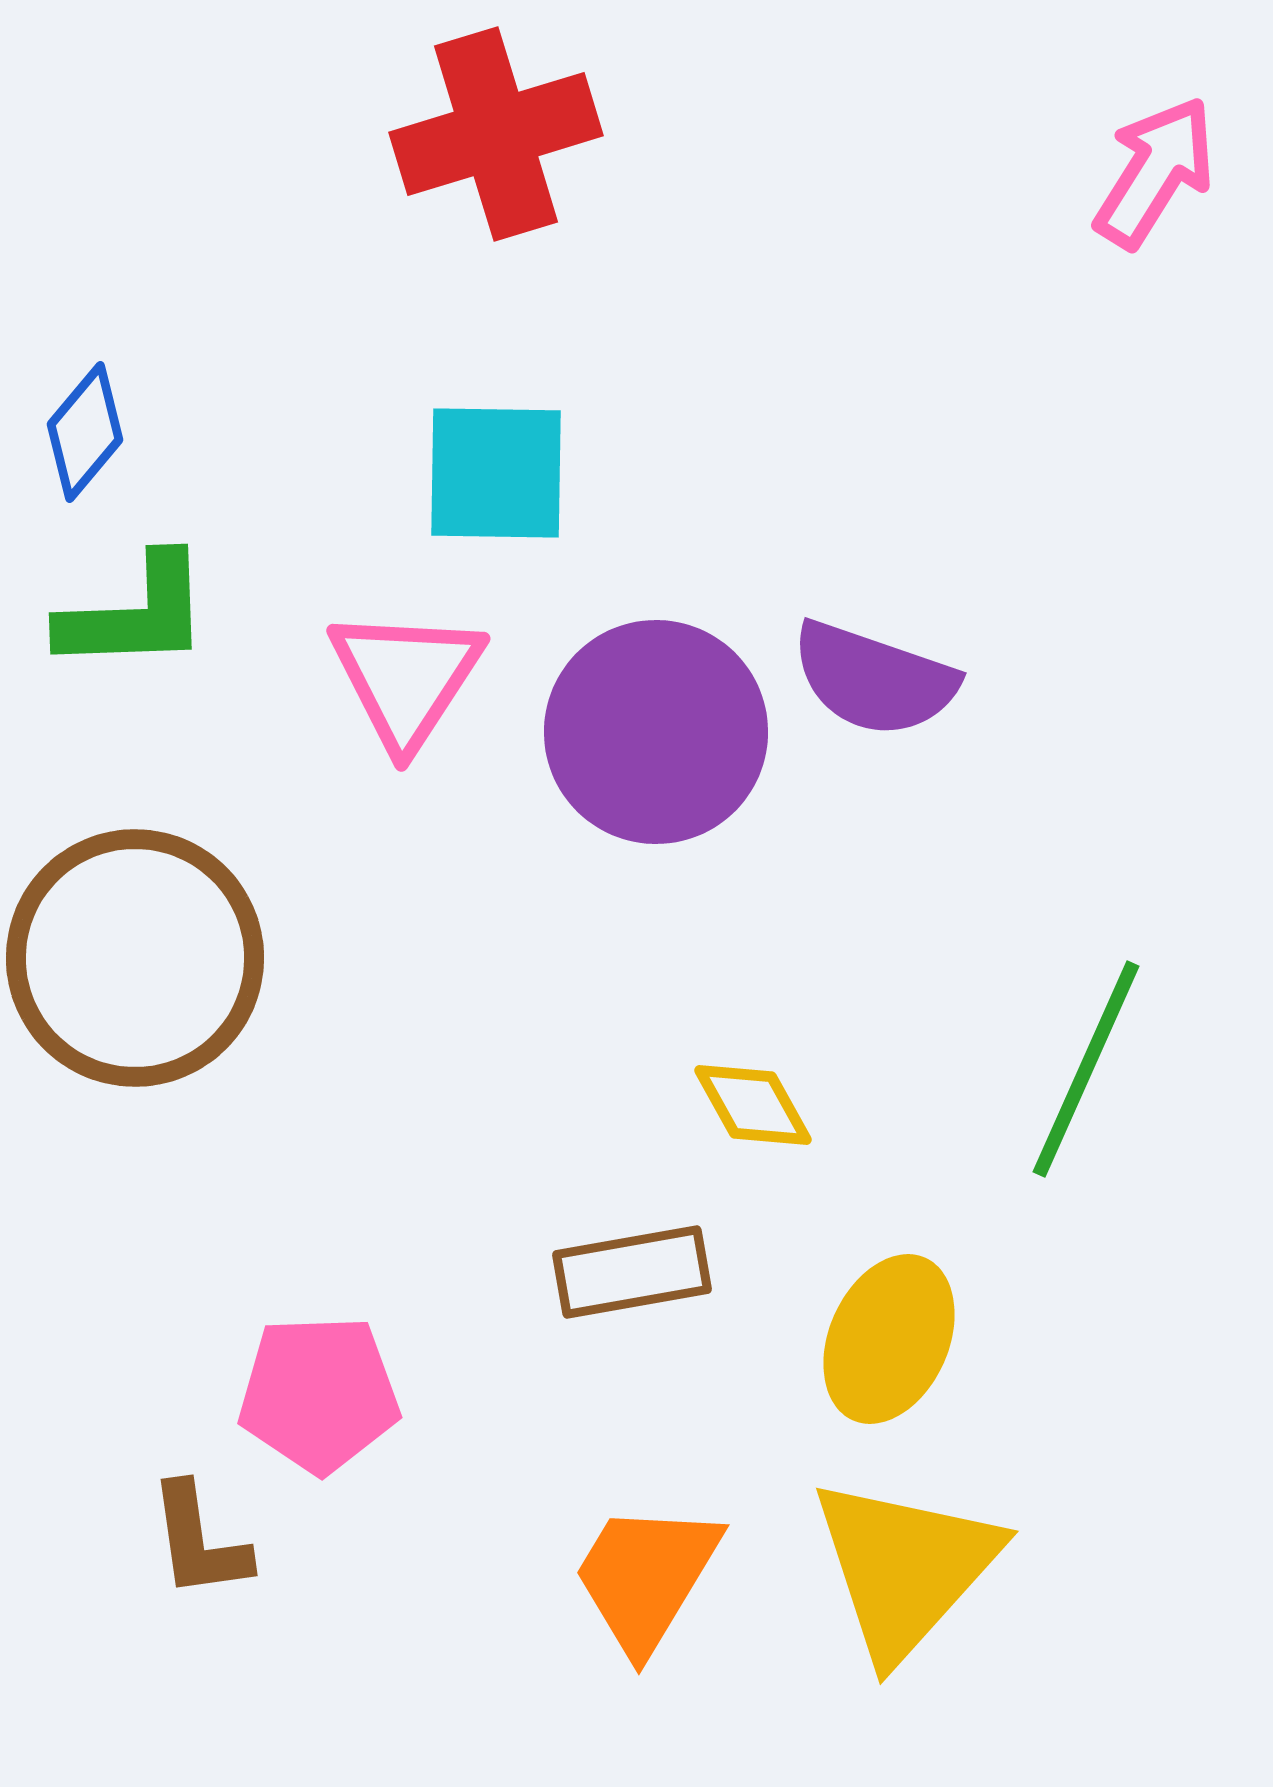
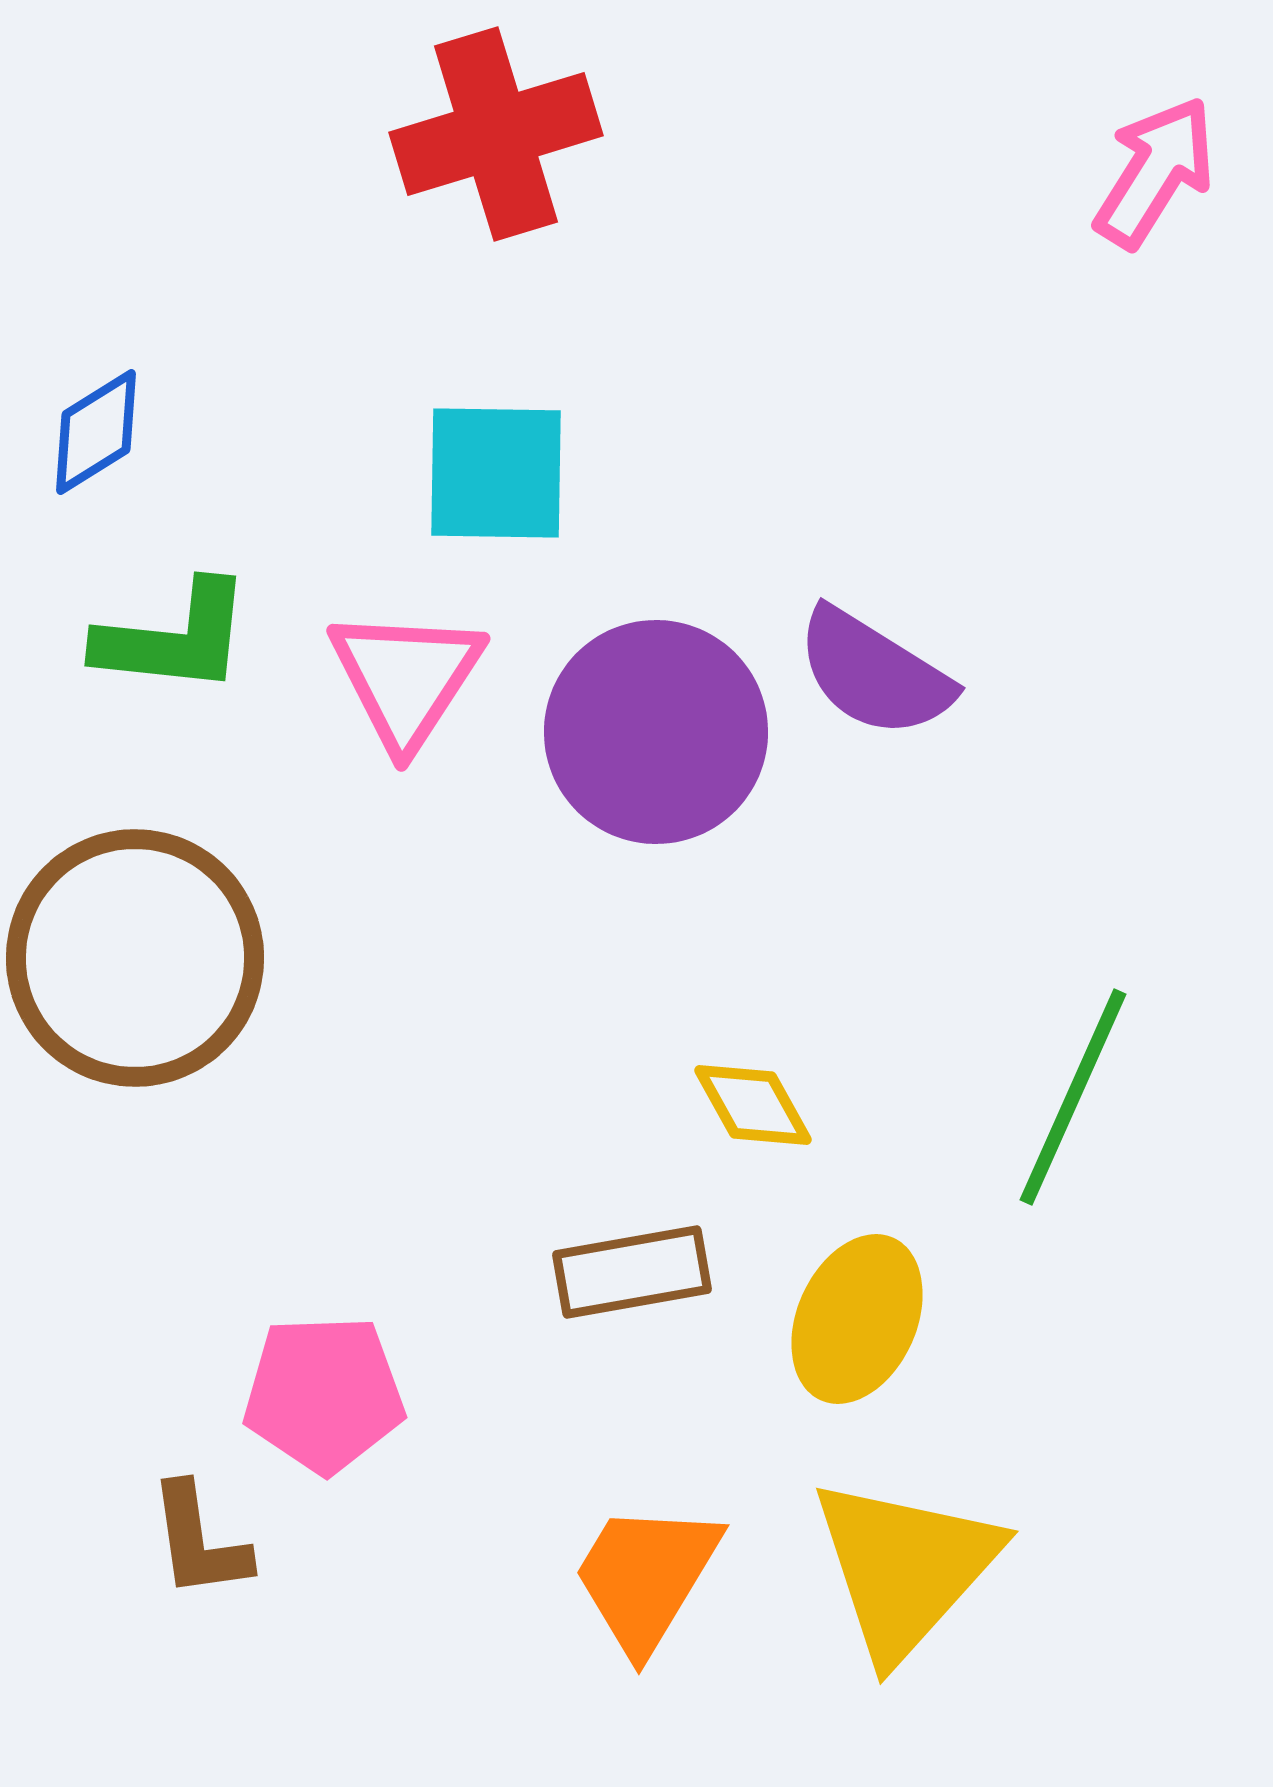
blue diamond: moved 11 px right; rotated 18 degrees clockwise
green L-shape: moved 39 px right, 24 px down; rotated 8 degrees clockwise
purple semicircle: moved 6 px up; rotated 13 degrees clockwise
green line: moved 13 px left, 28 px down
yellow ellipse: moved 32 px left, 20 px up
pink pentagon: moved 5 px right
